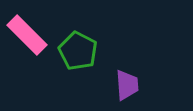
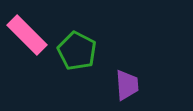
green pentagon: moved 1 px left
